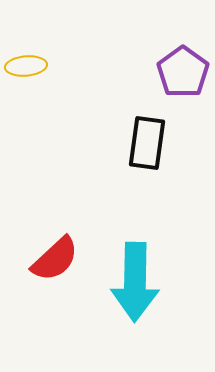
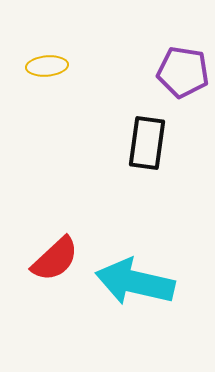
yellow ellipse: moved 21 px right
purple pentagon: rotated 27 degrees counterclockwise
cyan arrow: rotated 102 degrees clockwise
